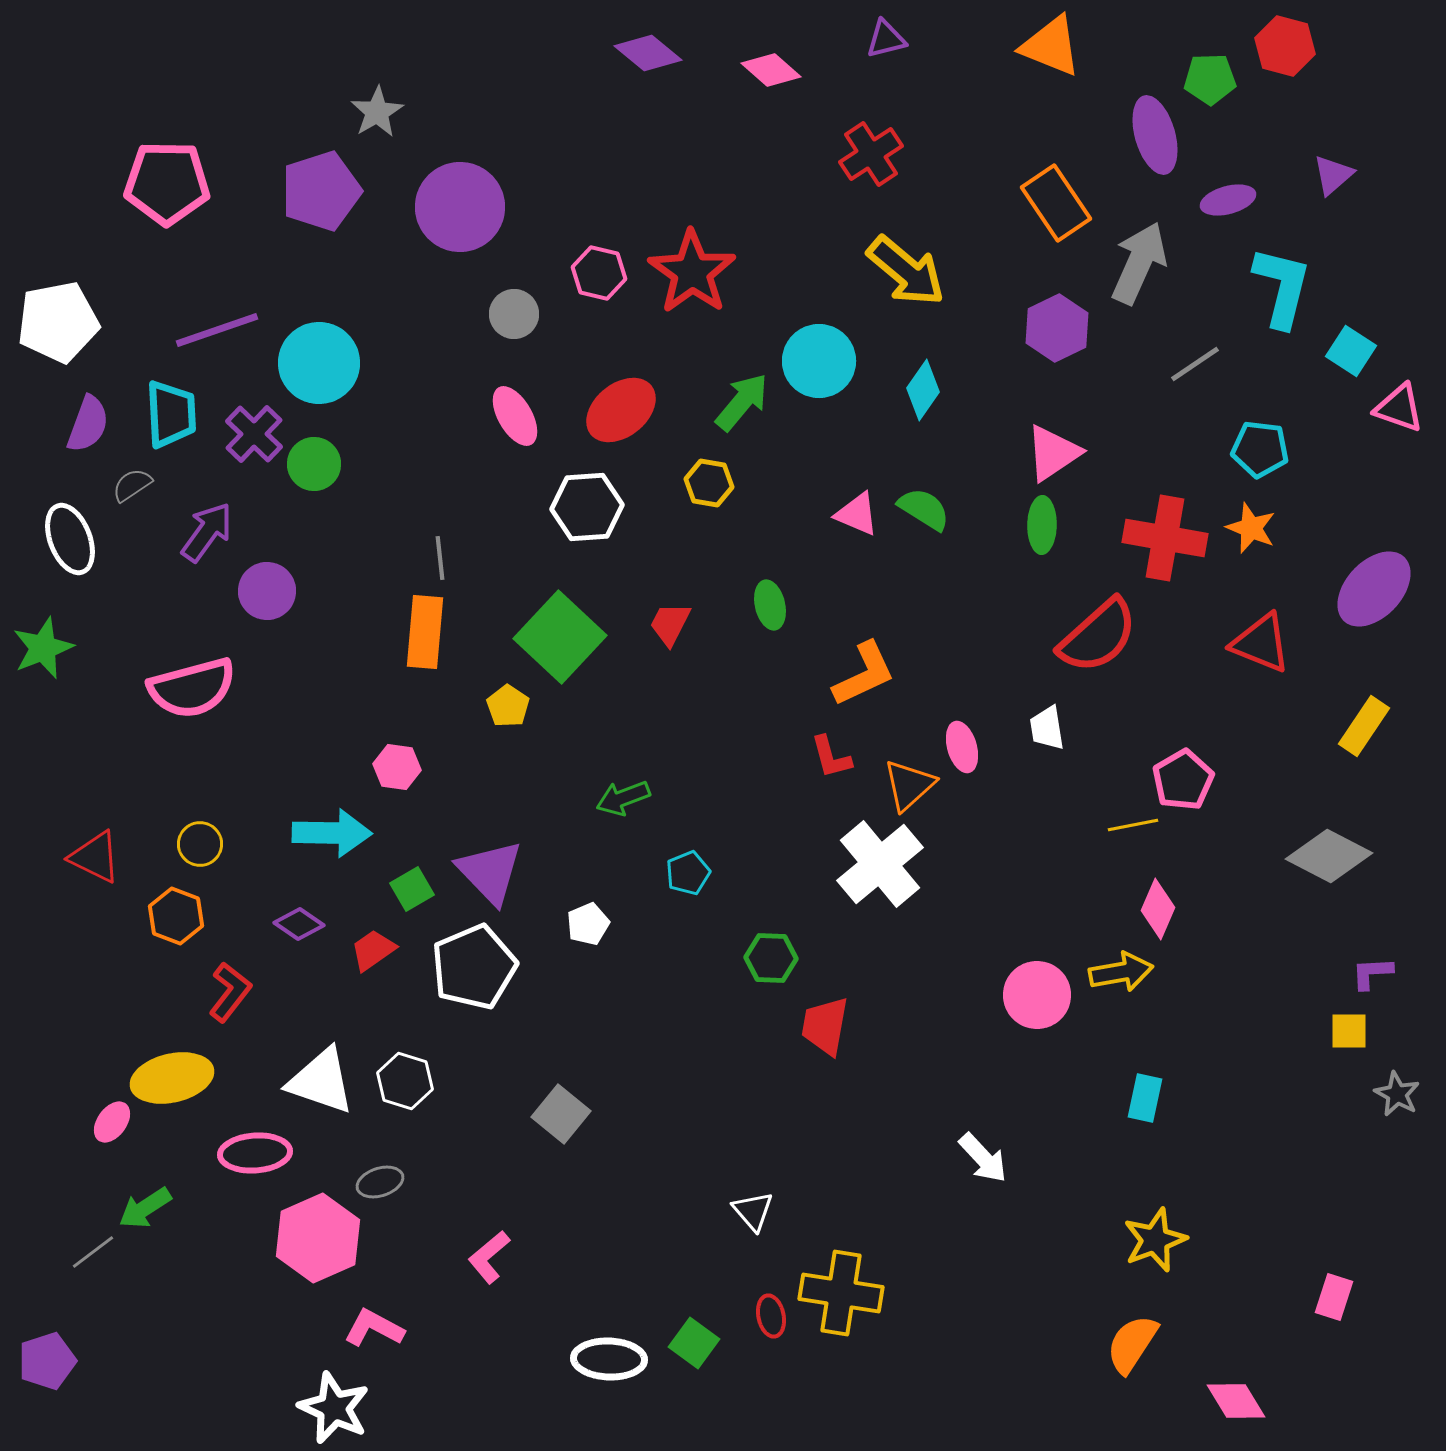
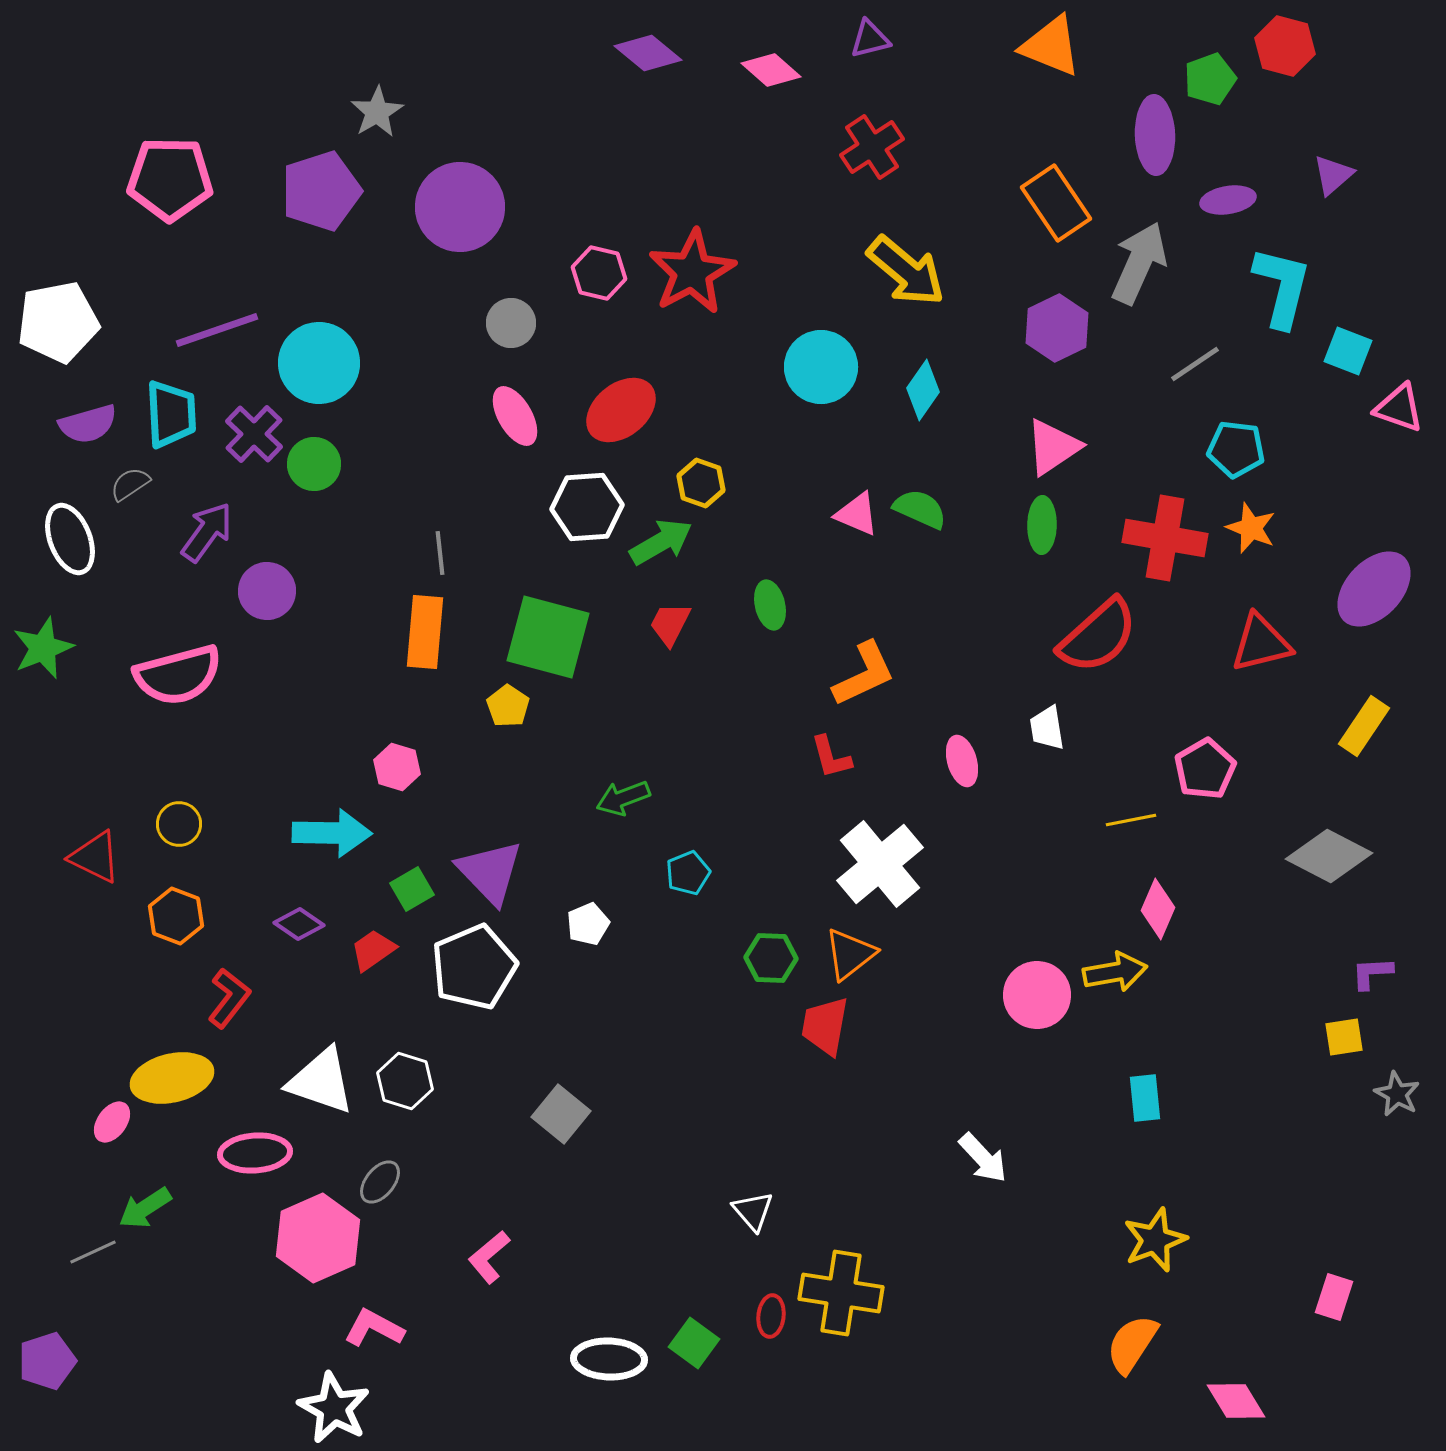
purple triangle at (886, 39): moved 16 px left
green pentagon at (1210, 79): rotated 18 degrees counterclockwise
purple ellipse at (1155, 135): rotated 14 degrees clockwise
red cross at (871, 154): moved 1 px right, 7 px up
pink pentagon at (167, 183): moved 3 px right, 4 px up
purple ellipse at (1228, 200): rotated 6 degrees clockwise
red star at (692, 272): rotated 8 degrees clockwise
gray circle at (514, 314): moved 3 px left, 9 px down
cyan square at (1351, 351): moved 3 px left; rotated 12 degrees counterclockwise
cyan circle at (819, 361): moved 2 px right, 6 px down
green arrow at (742, 402): moved 81 px left, 140 px down; rotated 20 degrees clockwise
purple semicircle at (88, 424): rotated 54 degrees clockwise
cyan pentagon at (1260, 449): moved 24 px left
pink triangle at (1053, 453): moved 6 px up
yellow hexagon at (709, 483): moved 8 px left; rotated 9 degrees clockwise
gray semicircle at (132, 485): moved 2 px left, 1 px up
green semicircle at (924, 509): moved 4 px left; rotated 8 degrees counterclockwise
gray line at (440, 558): moved 5 px up
green square at (560, 637): moved 12 px left; rotated 28 degrees counterclockwise
red triangle at (1261, 643): rotated 36 degrees counterclockwise
pink semicircle at (192, 688): moved 14 px left, 13 px up
pink ellipse at (962, 747): moved 14 px down
pink hexagon at (397, 767): rotated 9 degrees clockwise
pink pentagon at (1183, 780): moved 22 px right, 11 px up
orange triangle at (909, 785): moved 59 px left, 169 px down; rotated 4 degrees clockwise
yellow line at (1133, 825): moved 2 px left, 5 px up
yellow circle at (200, 844): moved 21 px left, 20 px up
yellow arrow at (1121, 972): moved 6 px left
red L-shape at (230, 992): moved 1 px left, 6 px down
yellow square at (1349, 1031): moved 5 px left, 6 px down; rotated 9 degrees counterclockwise
cyan rectangle at (1145, 1098): rotated 18 degrees counterclockwise
gray ellipse at (380, 1182): rotated 33 degrees counterclockwise
gray line at (93, 1252): rotated 12 degrees clockwise
red ellipse at (771, 1316): rotated 18 degrees clockwise
white star at (334, 1408): rotated 4 degrees clockwise
